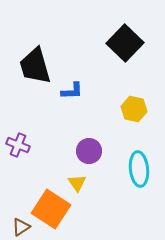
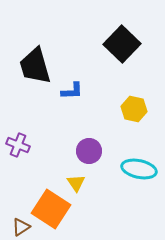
black square: moved 3 px left, 1 px down
cyan ellipse: rotated 72 degrees counterclockwise
yellow triangle: moved 1 px left
